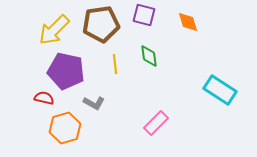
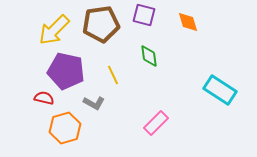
yellow line: moved 2 px left, 11 px down; rotated 18 degrees counterclockwise
